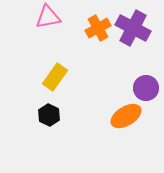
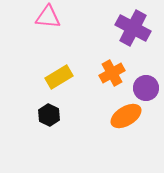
pink triangle: rotated 16 degrees clockwise
orange cross: moved 14 px right, 45 px down
yellow rectangle: moved 4 px right; rotated 24 degrees clockwise
